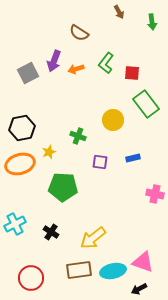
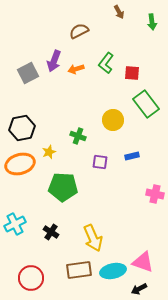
brown semicircle: moved 2 px up; rotated 120 degrees clockwise
blue rectangle: moved 1 px left, 2 px up
yellow arrow: rotated 76 degrees counterclockwise
